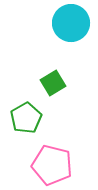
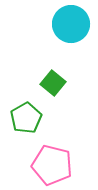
cyan circle: moved 1 px down
green square: rotated 20 degrees counterclockwise
